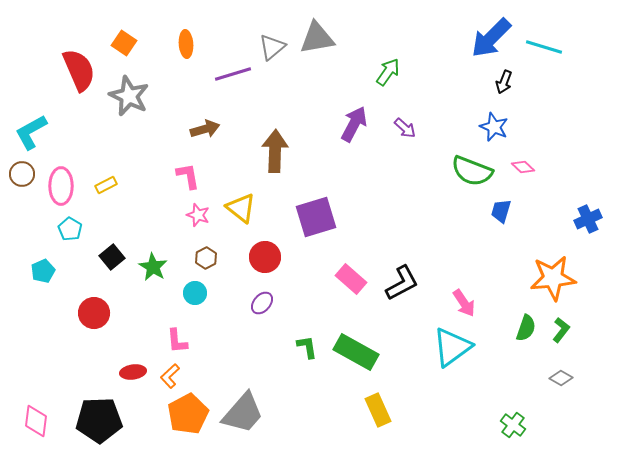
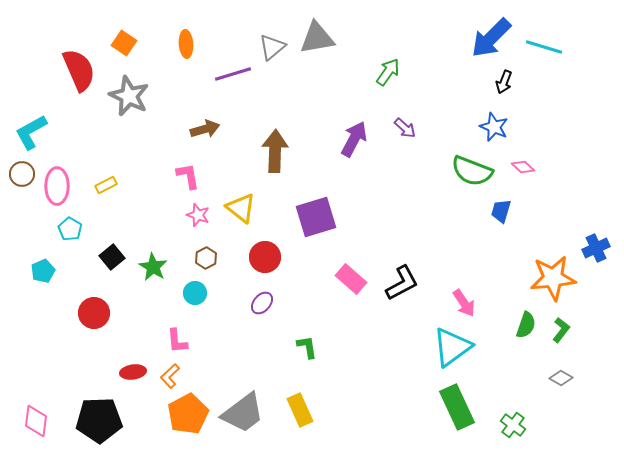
purple arrow at (354, 124): moved 15 px down
pink ellipse at (61, 186): moved 4 px left
blue cross at (588, 219): moved 8 px right, 29 px down
green semicircle at (526, 328): moved 3 px up
green rectangle at (356, 352): moved 101 px right, 55 px down; rotated 36 degrees clockwise
yellow rectangle at (378, 410): moved 78 px left
gray trapezoid at (243, 413): rotated 12 degrees clockwise
